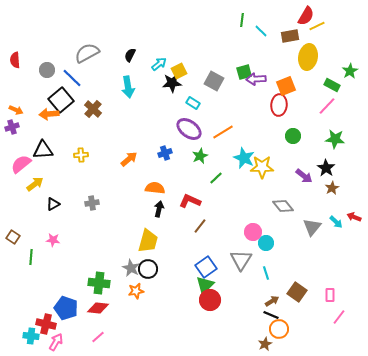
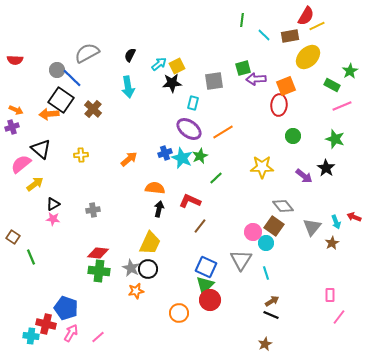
cyan line at (261, 31): moved 3 px right, 4 px down
yellow ellipse at (308, 57): rotated 35 degrees clockwise
red semicircle at (15, 60): rotated 84 degrees counterclockwise
gray circle at (47, 70): moved 10 px right
yellow square at (179, 71): moved 2 px left, 5 px up
green square at (244, 72): moved 1 px left, 4 px up
gray square at (214, 81): rotated 36 degrees counterclockwise
black square at (61, 100): rotated 15 degrees counterclockwise
cyan rectangle at (193, 103): rotated 72 degrees clockwise
pink line at (327, 106): moved 15 px right; rotated 24 degrees clockwise
green star at (335, 139): rotated 12 degrees clockwise
black triangle at (43, 150): moved 2 px left, 1 px up; rotated 45 degrees clockwise
cyan star at (244, 158): moved 62 px left
brown star at (332, 188): moved 55 px down
gray cross at (92, 203): moved 1 px right, 7 px down
cyan arrow at (336, 222): rotated 24 degrees clockwise
pink star at (53, 240): moved 21 px up
yellow trapezoid at (148, 241): moved 2 px right, 2 px down; rotated 10 degrees clockwise
green line at (31, 257): rotated 28 degrees counterclockwise
blue square at (206, 267): rotated 30 degrees counterclockwise
green cross at (99, 283): moved 12 px up
brown square at (297, 292): moved 23 px left, 66 px up
red diamond at (98, 308): moved 55 px up
orange circle at (279, 329): moved 100 px left, 16 px up
pink arrow at (56, 342): moved 15 px right, 9 px up
